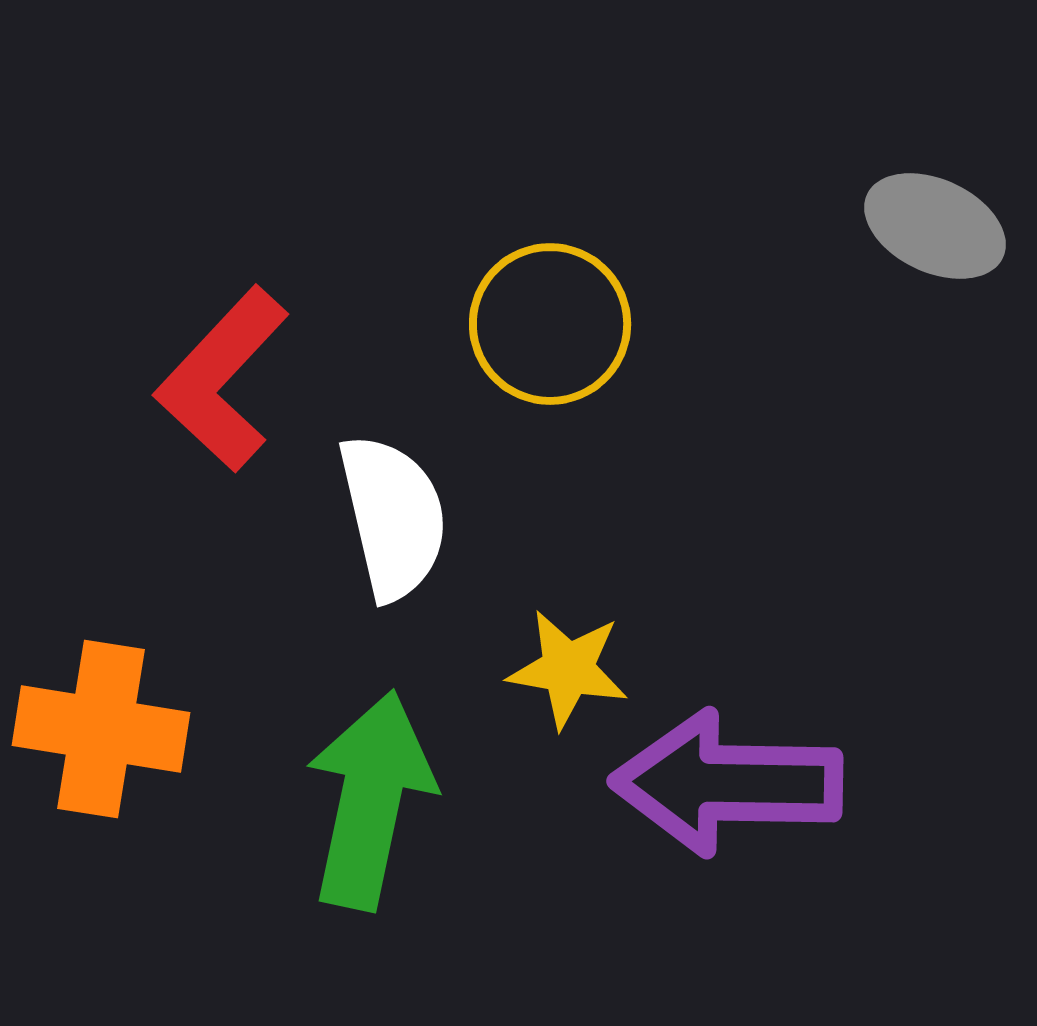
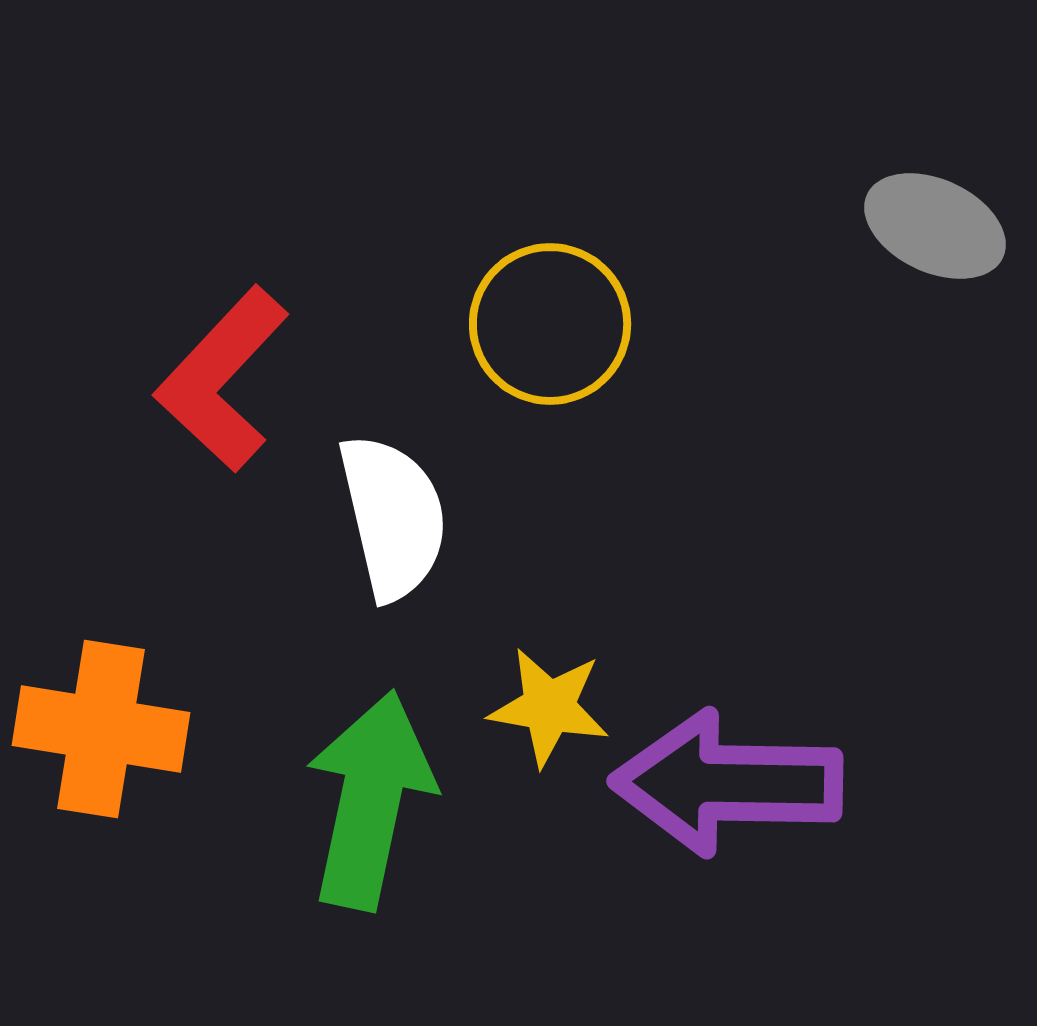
yellow star: moved 19 px left, 38 px down
